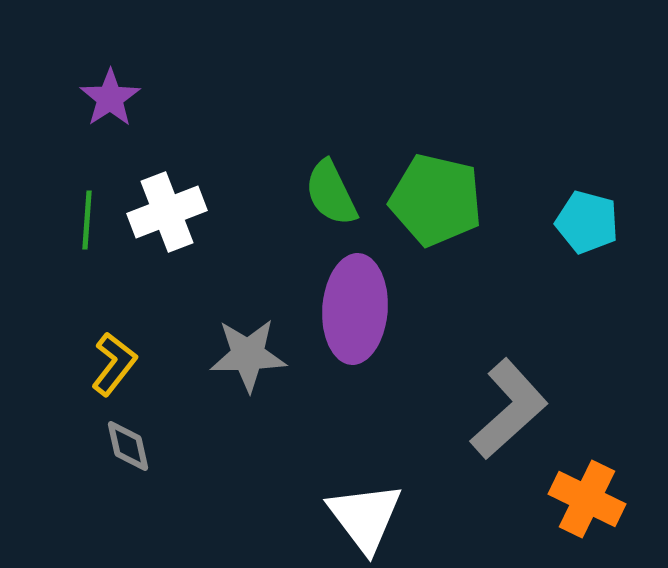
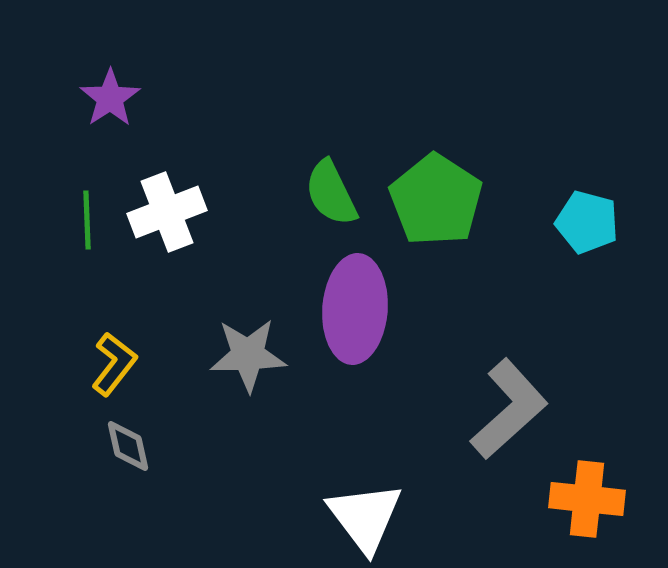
green pentagon: rotated 20 degrees clockwise
green line: rotated 6 degrees counterclockwise
orange cross: rotated 20 degrees counterclockwise
